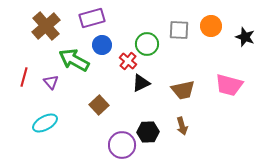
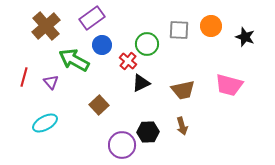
purple rectangle: rotated 20 degrees counterclockwise
